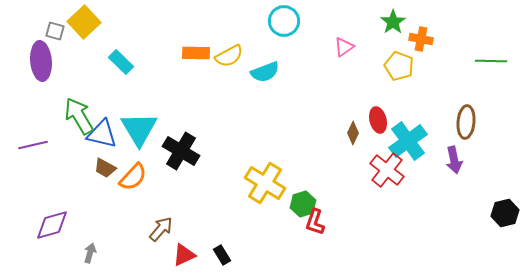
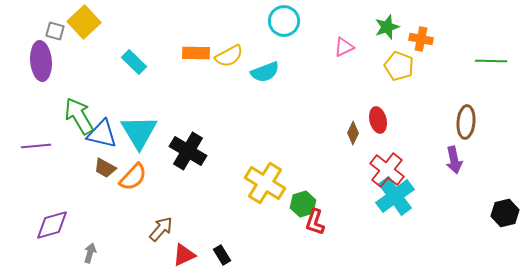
green star: moved 6 px left, 5 px down; rotated 15 degrees clockwise
pink triangle: rotated 10 degrees clockwise
cyan rectangle: moved 13 px right
cyan triangle: moved 3 px down
cyan cross: moved 13 px left, 55 px down
purple line: moved 3 px right, 1 px down; rotated 8 degrees clockwise
black cross: moved 7 px right
